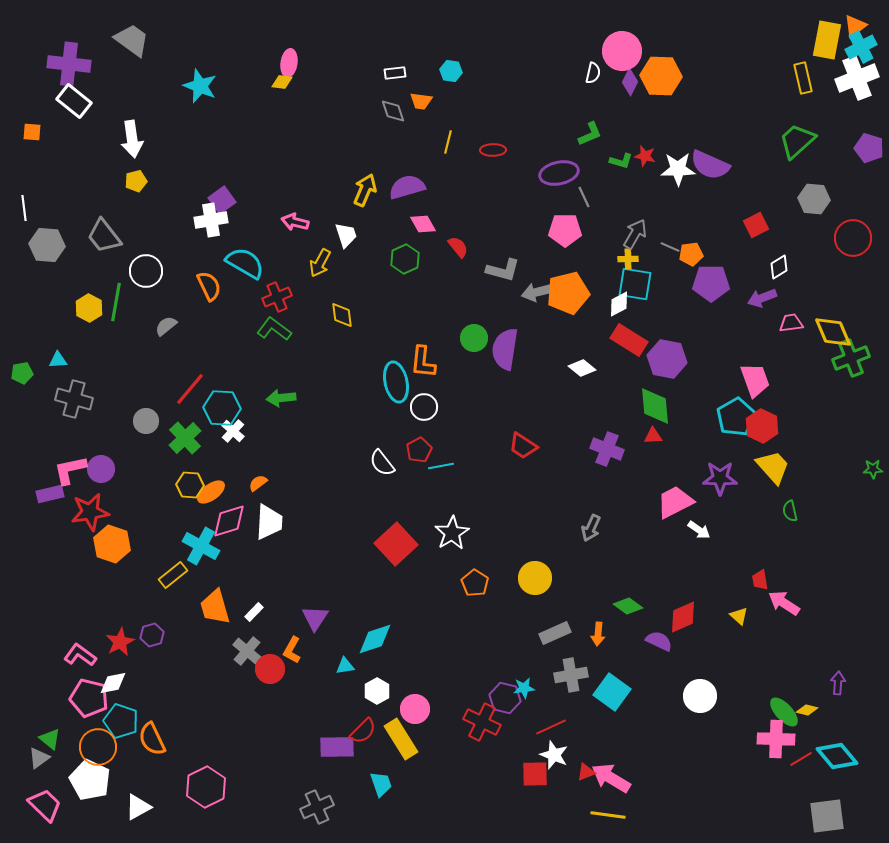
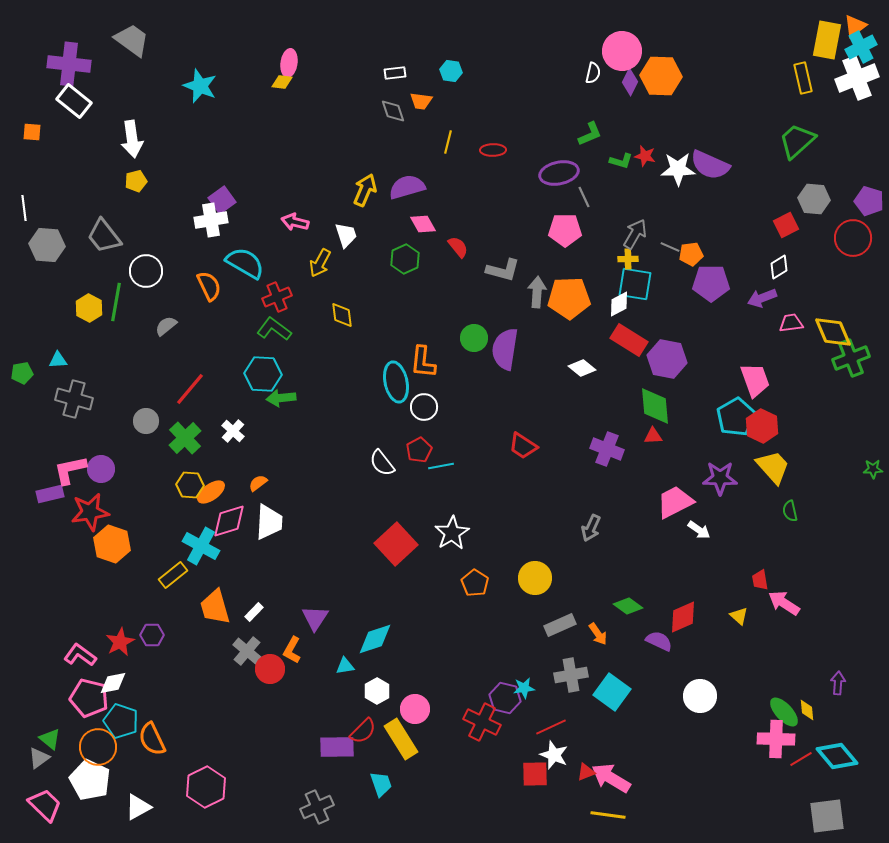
purple pentagon at (869, 148): moved 53 px down
red square at (756, 225): moved 30 px right
gray arrow at (537, 292): rotated 108 degrees clockwise
orange pentagon at (568, 293): moved 1 px right, 5 px down; rotated 12 degrees clockwise
cyan hexagon at (222, 408): moved 41 px right, 34 px up
gray rectangle at (555, 633): moved 5 px right, 8 px up
orange arrow at (598, 634): rotated 40 degrees counterclockwise
purple hexagon at (152, 635): rotated 15 degrees clockwise
yellow diamond at (807, 710): rotated 70 degrees clockwise
